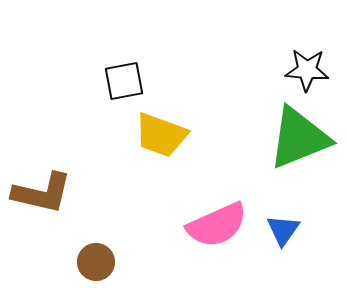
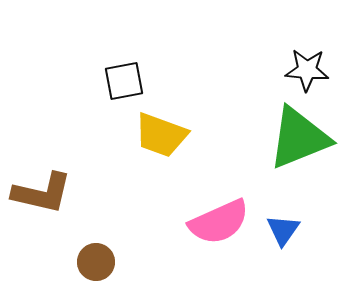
pink semicircle: moved 2 px right, 3 px up
